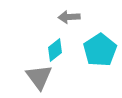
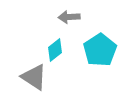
gray triangle: moved 5 px left; rotated 20 degrees counterclockwise
